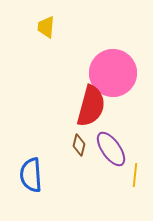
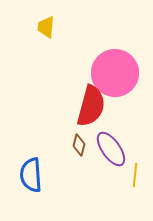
pink circle: moved 2 px right
